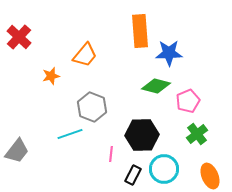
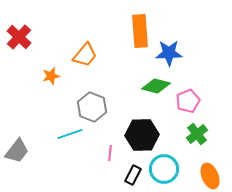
pink line: moved 1 px left, 1 px up
